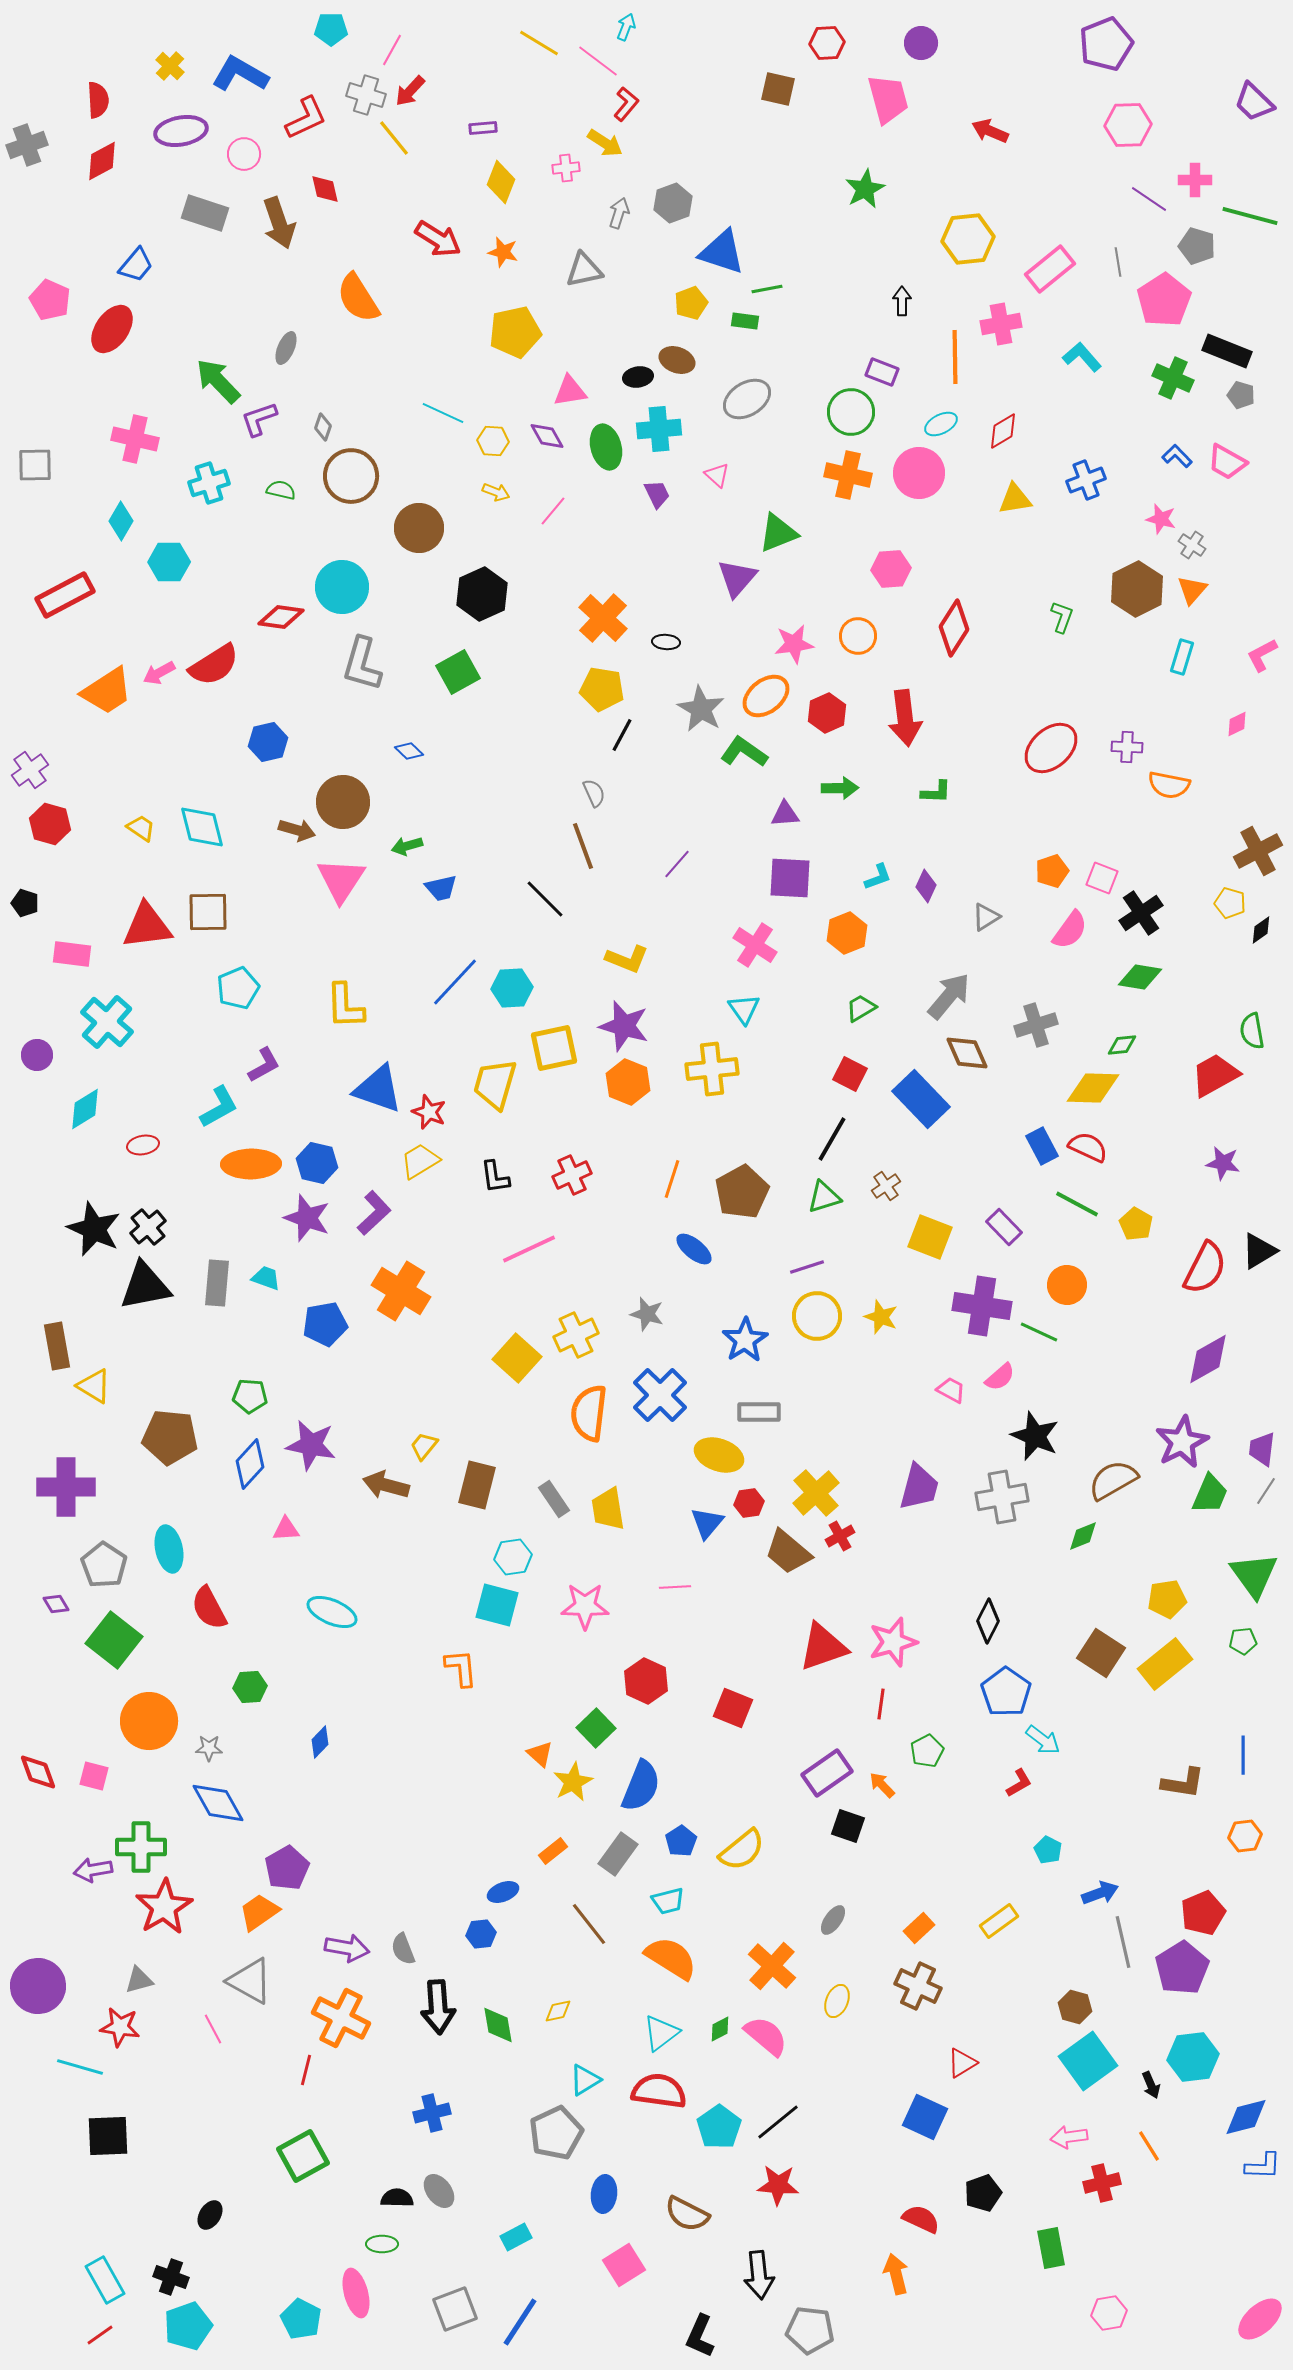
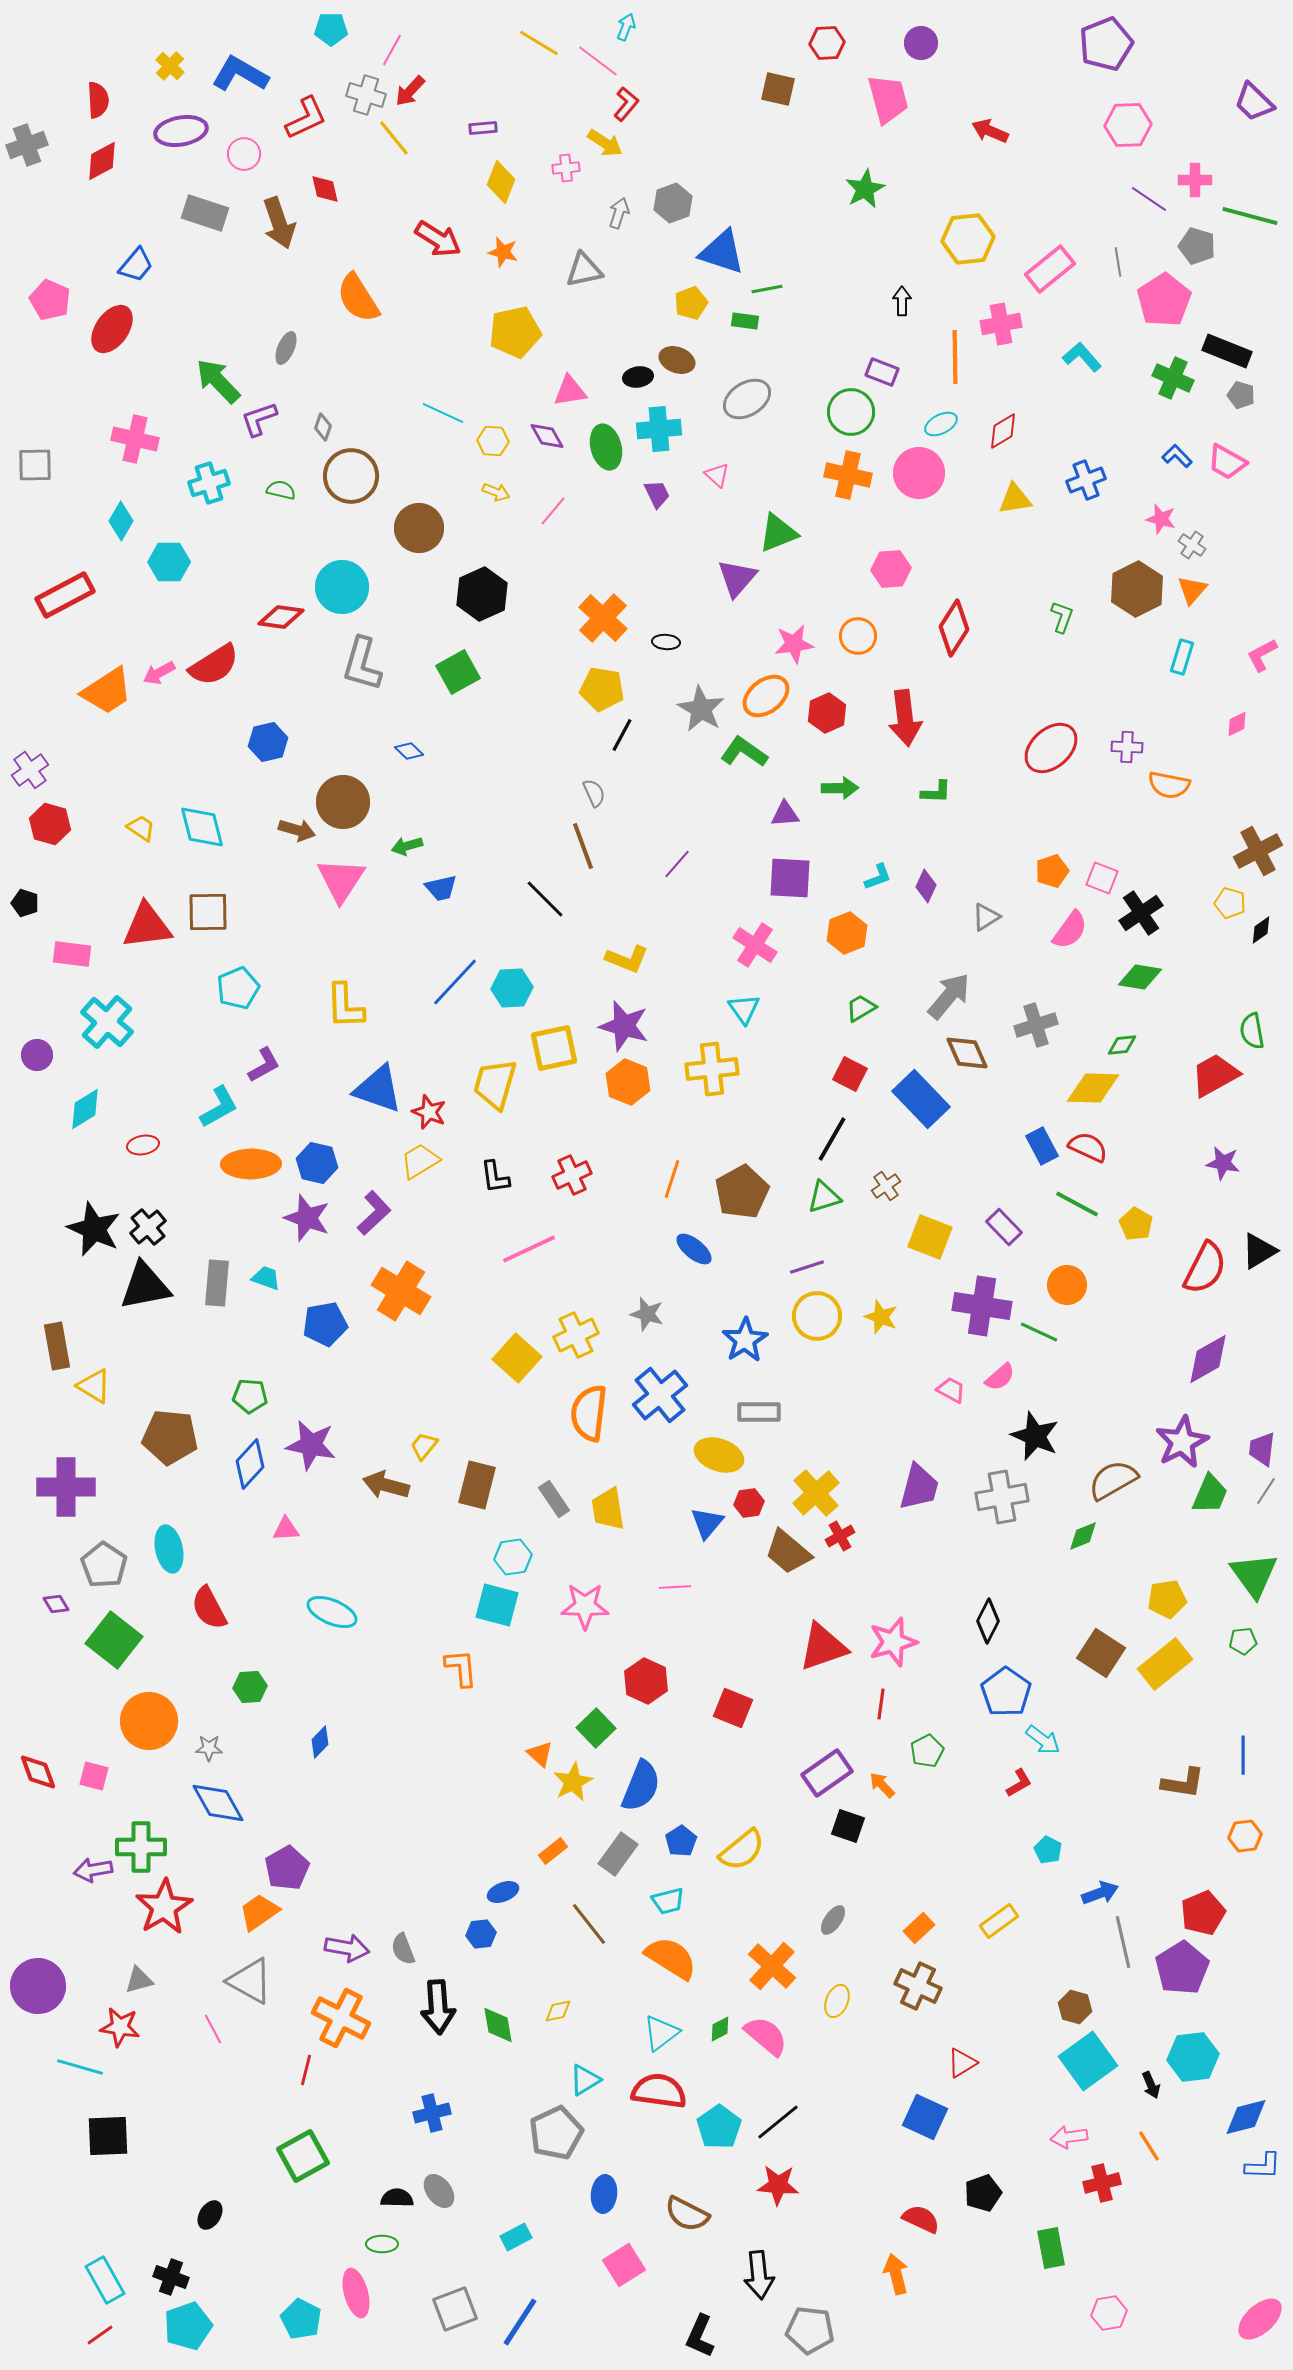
blue cross at (660, 1395): rotated 6 degrees clockwise
